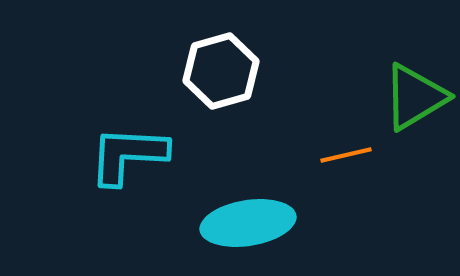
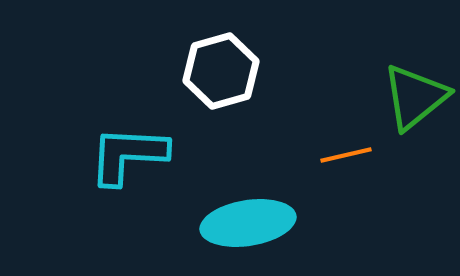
green triangle: rotated 8 degrees counterclockwise
